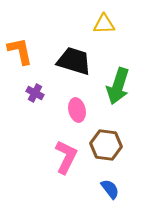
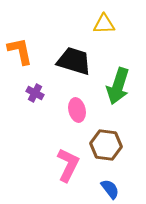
pink L-shape: moved 2 px right, 8 px down
